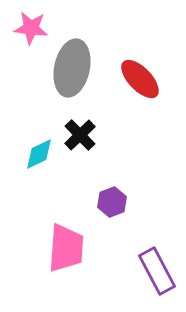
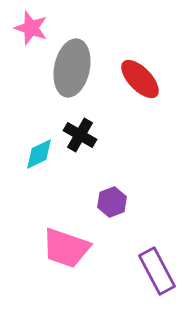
pink star: rotated 12 degrees clockwise
black cross: rotated 16 degrees counterclockwise
pink trapezoid: rotated 105 degrees clockwise
